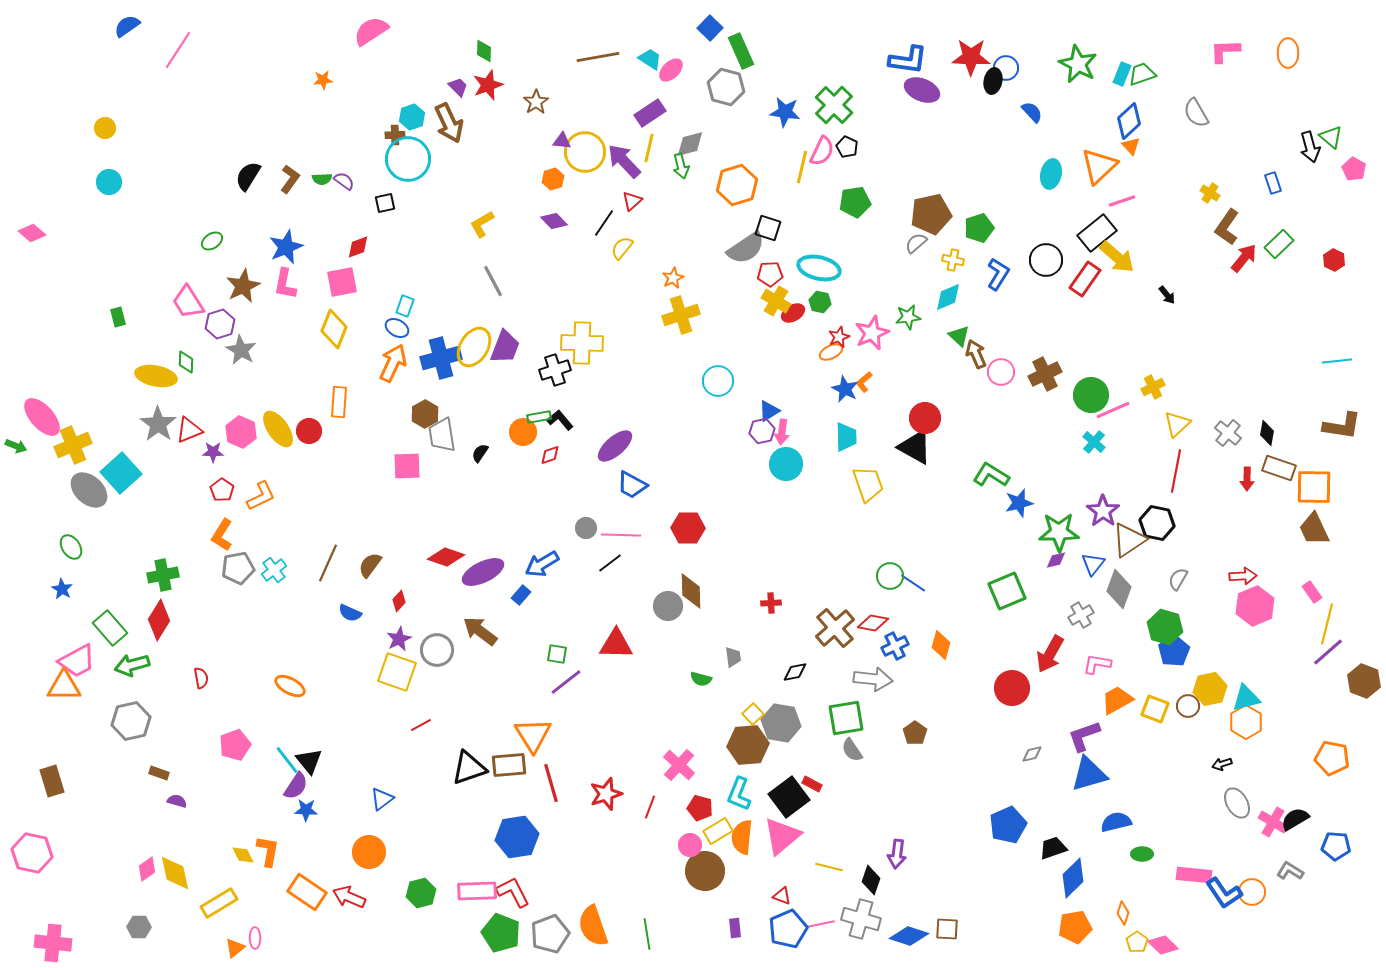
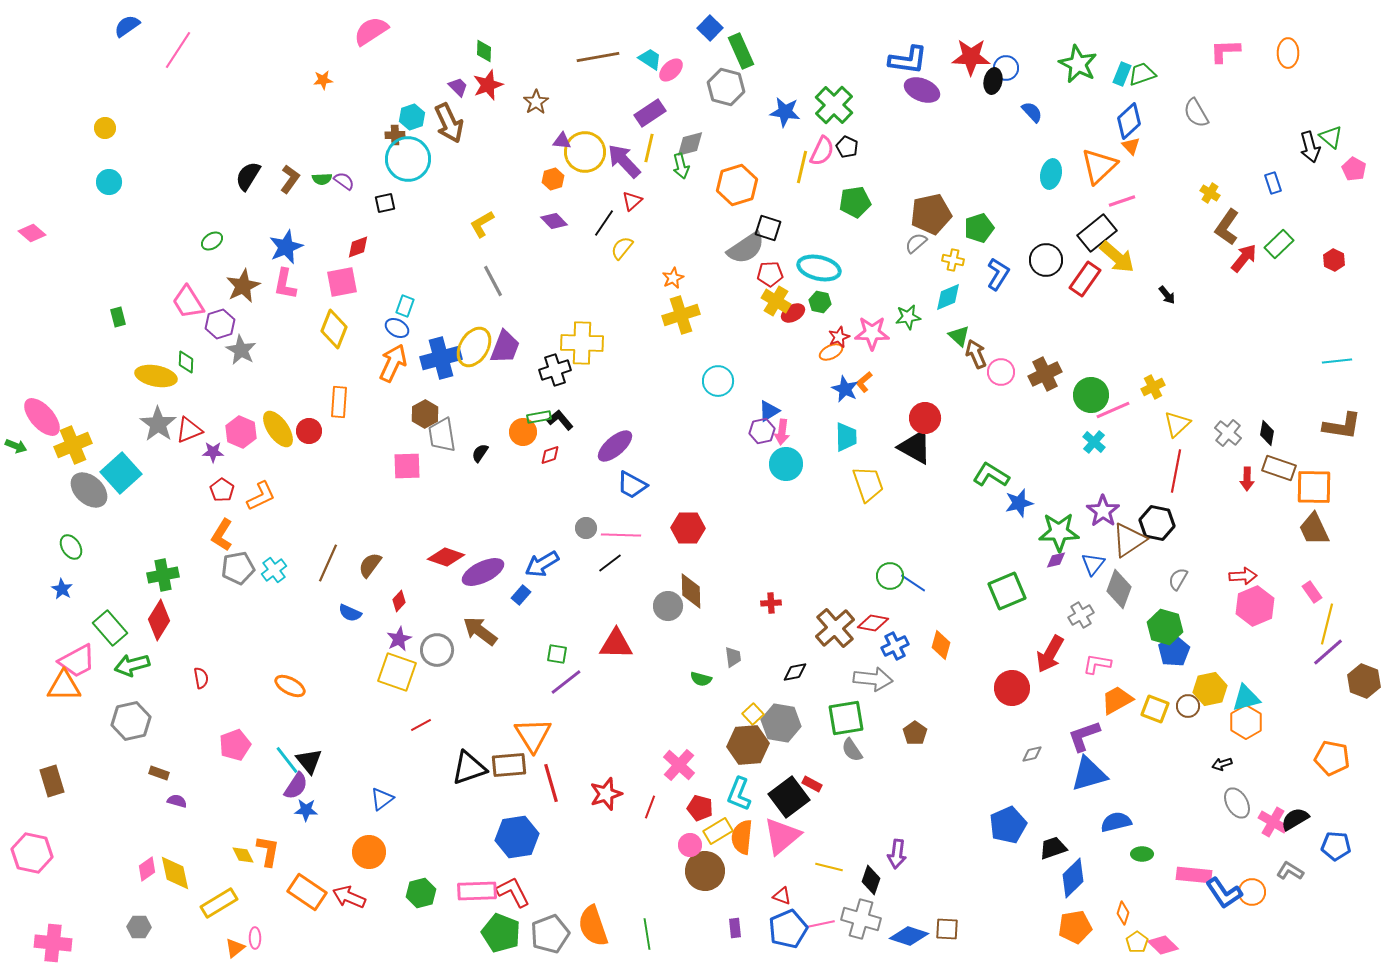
pink star at (872, 333): rotated 24 degrees clockwise
